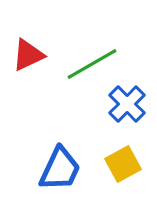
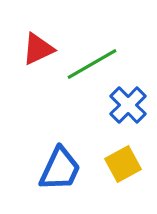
red triangle: moved 10 px right, 6 px up
blue cross: moved 1 px right, 1 px down
